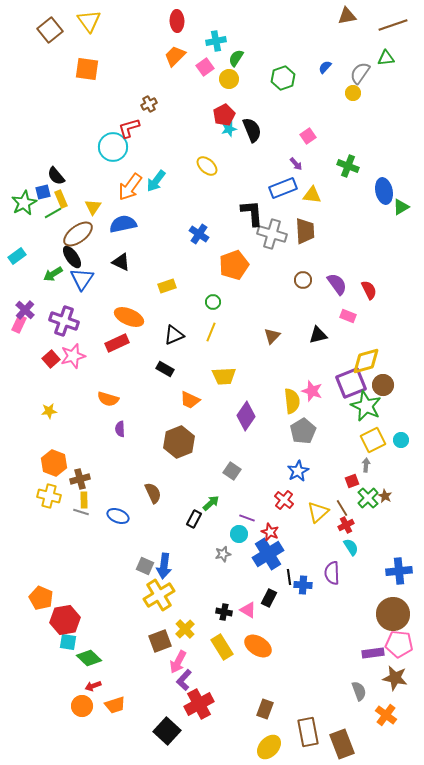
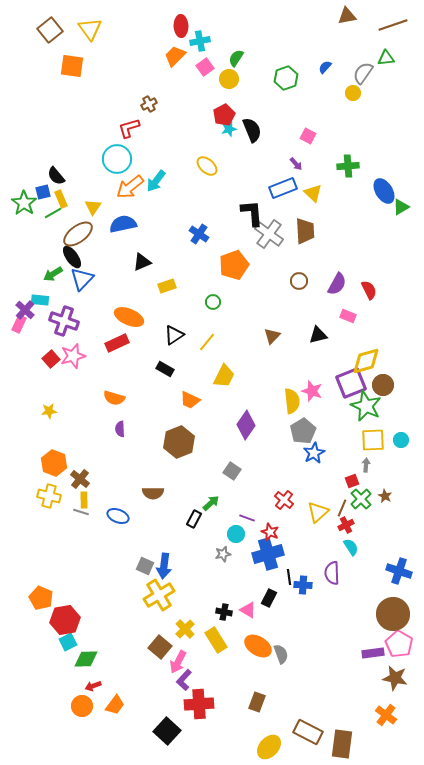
yellow triangle at (89, 21): moved 1 px right, 8 px down
red ellipse at (177, 21): moved 4 px right, 5 px down
cyan cross at (216, 41): moved 16 px left
orange square at (87, 69): moved 15 px left, 3 px up
gray semicircle at (360, 73): moved 3 px right
green hexagon at (283, 78): moved 3 px right
pink square at (308, 136): rotated 28 degrees counterclockwise
cyan circle at (113, 147): moved 4 px right, 12 px down
green cross at (348, 166): rotated 25 degrees counterclockwise
orange arrow at (130, 187): rotated 16 degrees clockwise
blue ellipse at (384, 191): rotated 20 degrees counterclockwise
yellow triangle at (312, 195): moved 1 px right, 2 px up; rotated 36 degrees clockwise
green star at (24, 203): rotated 10 degrees counterclockwise
gray cross at (272, 234): moved 3 px left; rotated 20 degrees clockwise
cyan rectangle at (17, 256): moved 23 px right, 44 px down; rotated 42 degrees clockwise
black triangle at (121, 262): moved 21 px right; rotated 48 degrees counterclockwise
blue triangle at (82, 279): rotated 10 degrees clockwise
brown circle at (303, 280): moved 4 px left, 1 px down
purple semicircle at (337, 284): rotated 65 degrees clockwise
yellow line at (211, 332): moved 4 px left, 10 px down; rotated 18 degrees clockwise
black triangle at (174, 335): rotated 10 degrees counterclockwise
yellow trapezoid at (224, 376): rotated 60 degrees counterclockwise
orange semicircle at (108, 399): moved 6 px right, 1 px up
purple diamond at (246, 416): moved 9 px down
yellow square at (373, 440): rotated 25 degrees clockwise
blue star at (298, 471): moved 16 px right, 18 px up
brown cross at (80, 479): rotated 36 degrees counterclockwise
brown semicircle at (153, 493): rotated 115 degrees clockwise
green cross at (368, 498): moved 7 px left, 1 px down
brown line at (342, 508): rotated 54 degrees clockwise
cyan circle at (239, 534): moved 3 px left
blue cross at (268, 554): rotated 16 degrees clockwise
blue cross at (399, 571): rotated 25 degrees clockwise
brown square at (160, 641): moved 6 px down; rotated 30 degrees counterclockwise
cyan square at (68, 642): rotated 36 degrees counterclockwise
pink pentagon at (399, 644): rotated 24 degrees clockwise
yellow rectangle at (222, 647): moved 6 px left, 7 px up
green diamond at (89, 658): moved 3 px left, 1 px down; rotated 45 degrees counterclockwise
gray semicircle at (359, 691): moved 78 px left, 37 px up
red cross at (199, 704): rotated 24 degrees clockwise
orange trapezoid at (115, 705): rotated 35 degrees counterclockwise
brown rectangle at (265, 709): moved 8 px left, 7 px up
brown rectangle at (308, 732): rotated 52 degrees counterclockwise
brown rectangle at (342, 744): rotated 28 degrees clockwise
